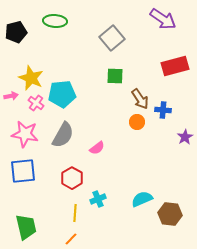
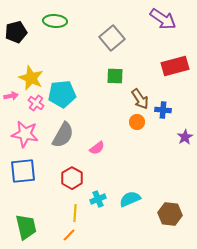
cyan semicircle: moved 12 px left
orange line: moved 2 px left, 4 px up
